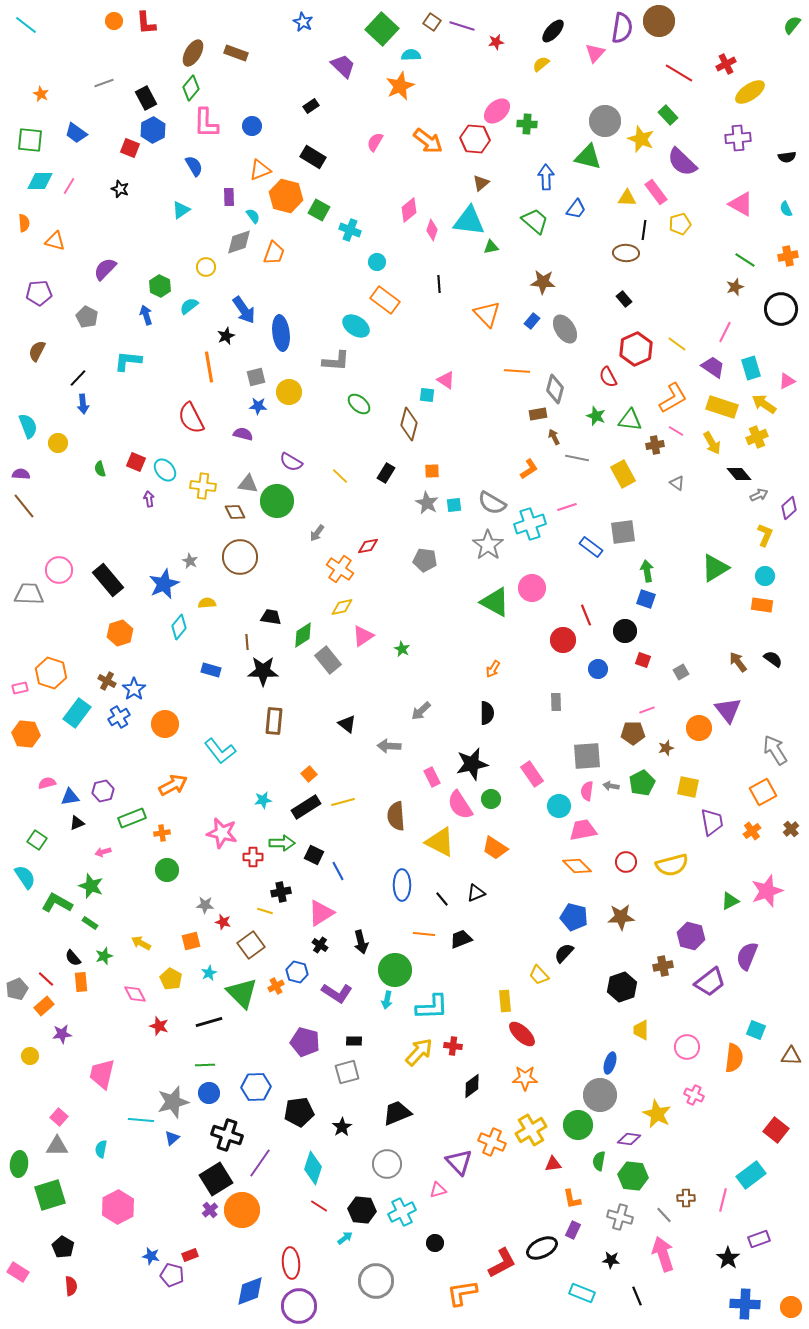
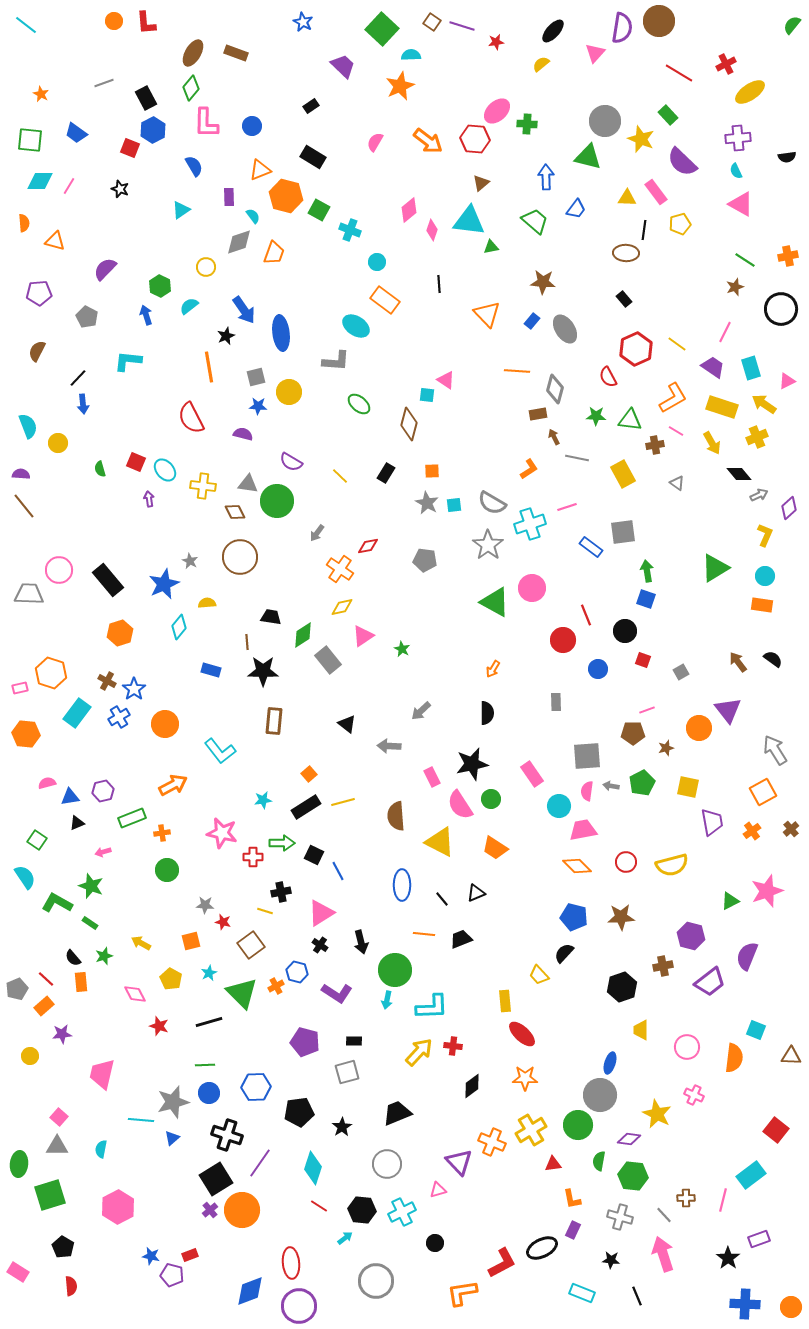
cyan semicircle at (786, 209): moved 50 px left, 38 px up
green star at (596, 416): rotated 18 degrees counterclockwise
